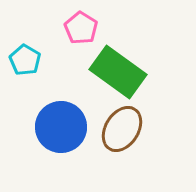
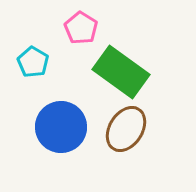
cyan pentagon: moved 8 px right, 2 px down
green rectangle: moved 3 px right
brown ellipse: moved 4 px right
